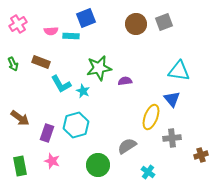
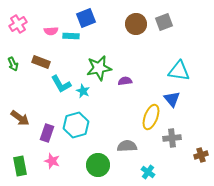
gray semicircle: rotated 30 degrees clockwise
